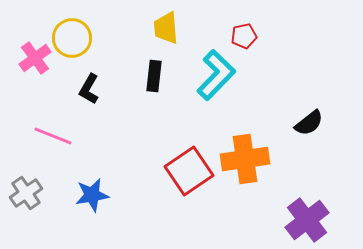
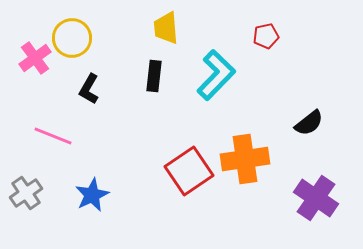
red pentagon: moved 22 px right
blue star: rotated 16 degrees counterclockwise
purple cross: moved 9 px right, 22 px up; rotated 18 degrees counterclockwise
